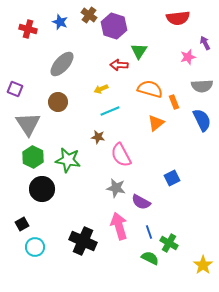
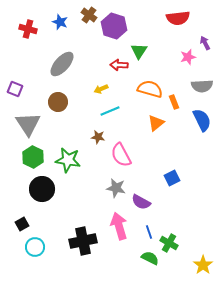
black cross: rotated 36 degrees counterclockwise
